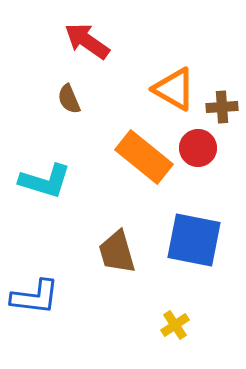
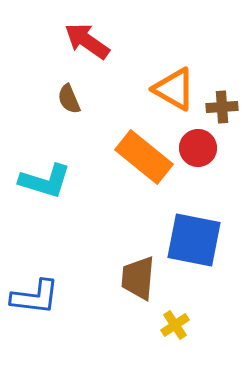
brown trapezoid: moved 21 px right, 26 px down; rotated 21 degrees clockwise
